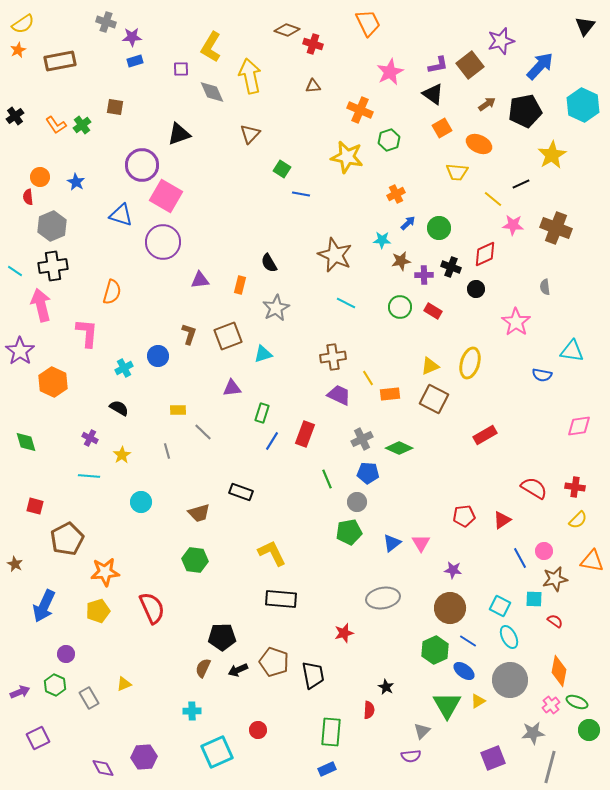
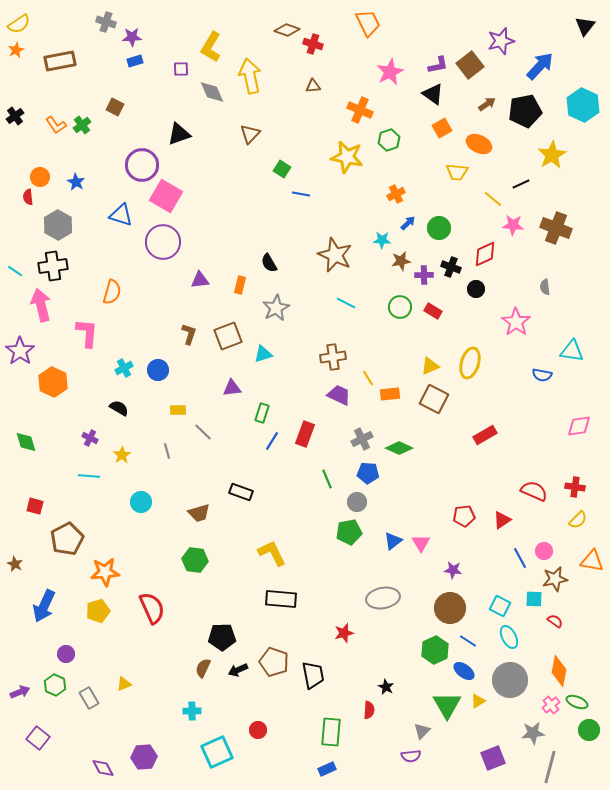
yellow semicircle at (23, 24): moved 4 px left
orange star at (18, 50): moved 2 px left
brown square at (115, 107): rotated 18 degrees clockwise
gray hexagon at (52, 226): moved 6 px right, 1 px up; rotated 8 degrees counterclockwise
blue circle at (158, 356): moved 14 px down
red semicircle at (534, 488): moved 3 px down; rotated 8 degrees counterclockwise
blue triangle at (392, 543): moved 1 px right, 2 px up
purple square at (38, 738): rotated 25 degrees counterclockwise
